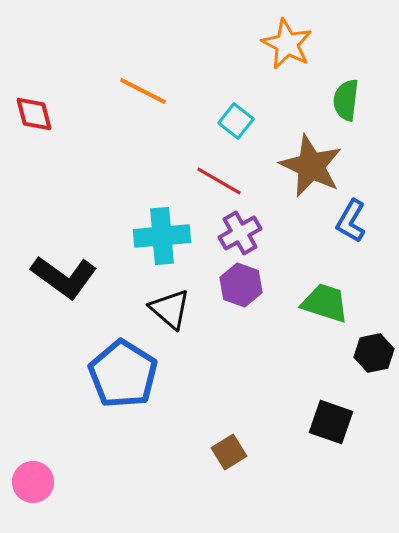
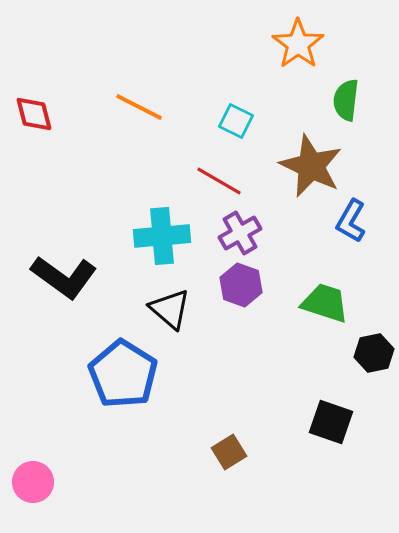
orange star: moved 11 px right; rotated 9 degrees clockwise
orange line: moved 4 px left, 16 px down
cyan square: rotated 12 degrees counterclockwise
